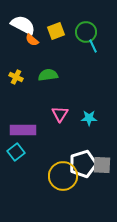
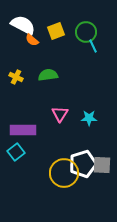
yellow circle: moved 1 px right, 3 px up
